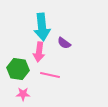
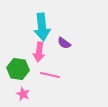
pink star: rotated 24 degrees clockwise
